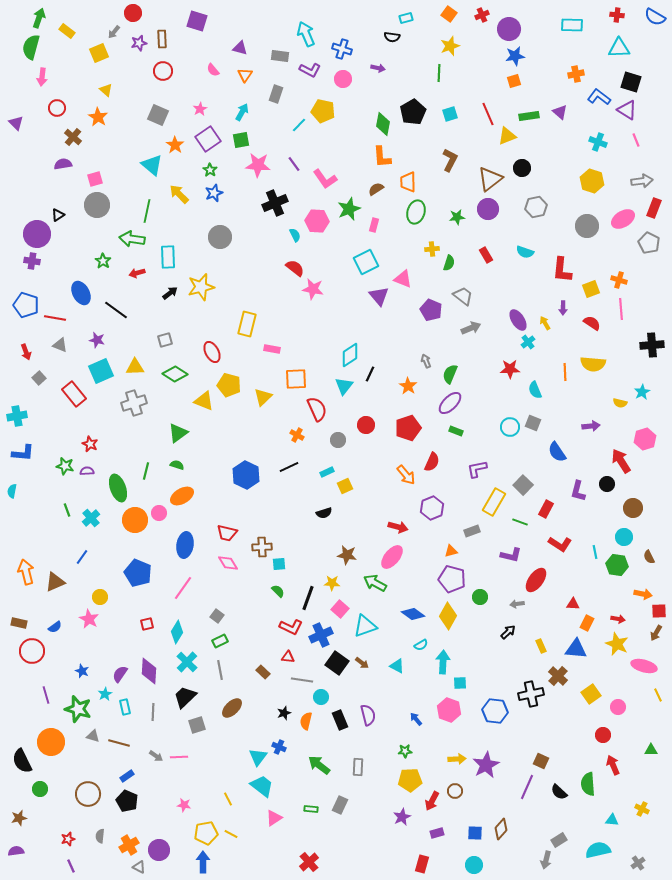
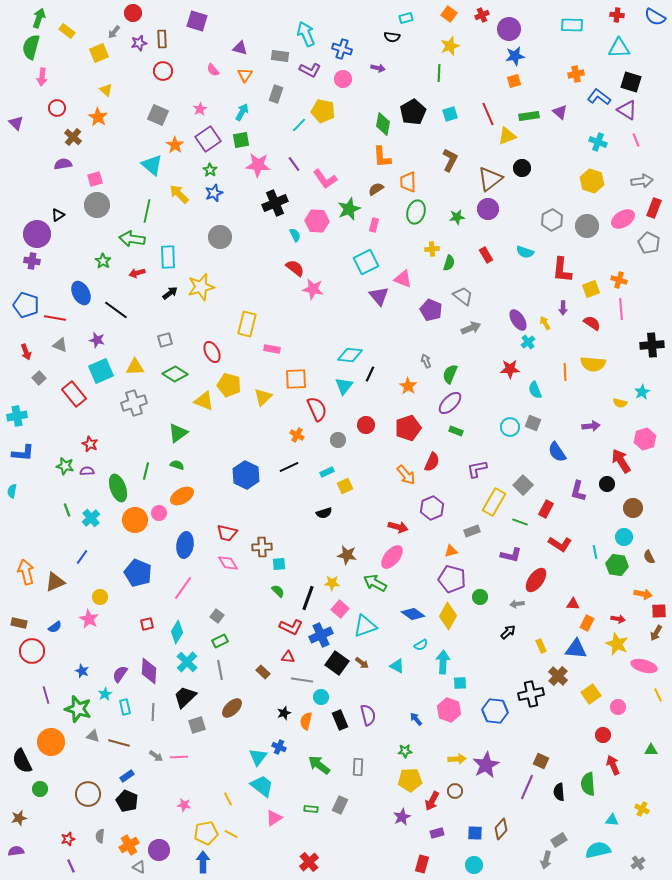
gray hexagon at (536, 207): moved 16 px right, 13 px down; rotated 15 degrees counterclockwise
cyan diamond at (350, 355): rotated 40 degrees clockwise
black semicircle at (559, 792): rotated 42 degrees clockwise
